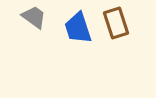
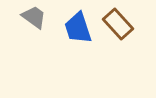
brown rectangle: moved 2 px right, 1 px down; rotated 24 degrees counterclockwise
